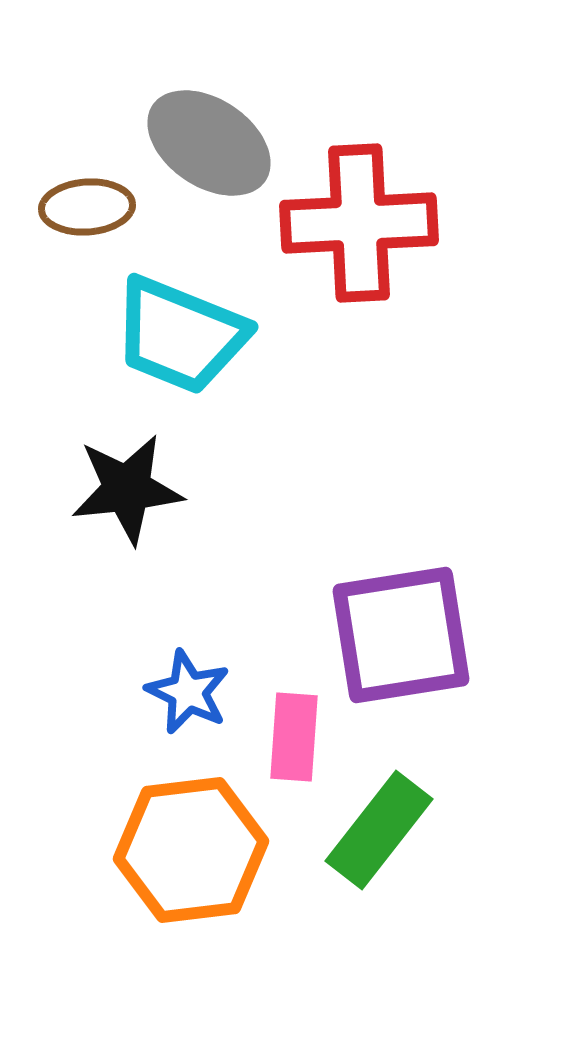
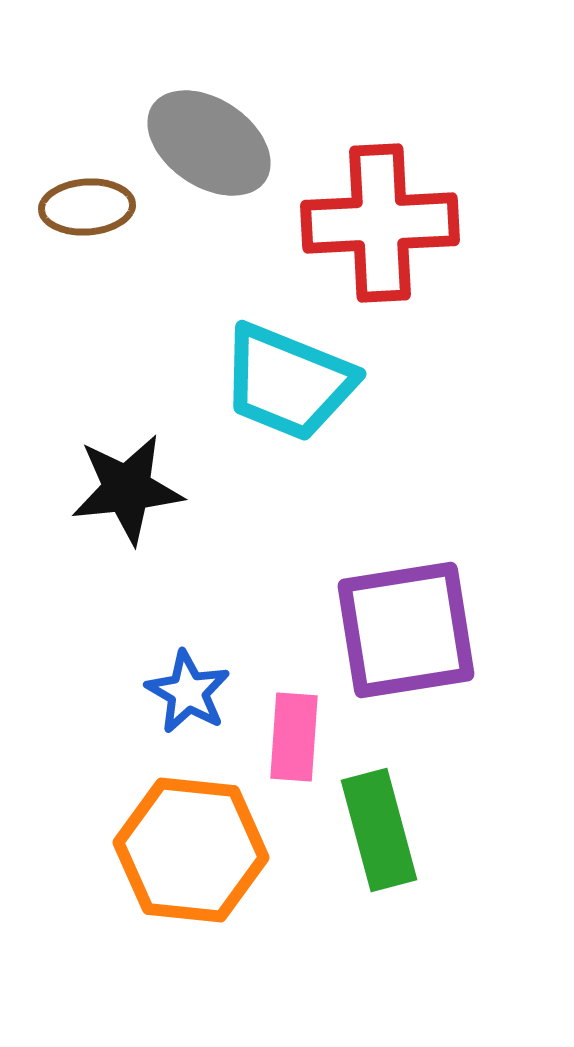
red cross: moved 21 px right
cyan trapezoid: moved 108 px right, 47 px down
purple square: moved 5 px right, 5 px up
blue star: rotated 4 degrees clockwise
green rectangle: rotated 53 degrees counterclockwise
orange hexagon: rotated 13 degrees clockwise
